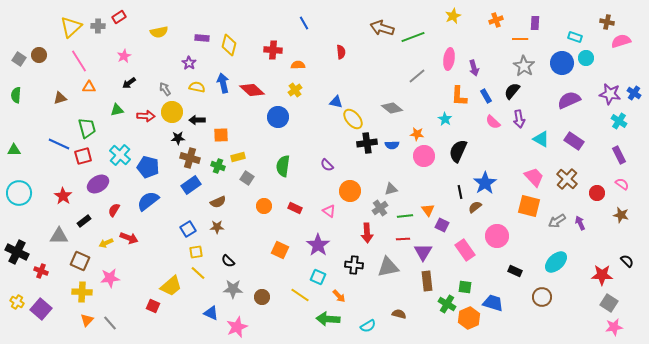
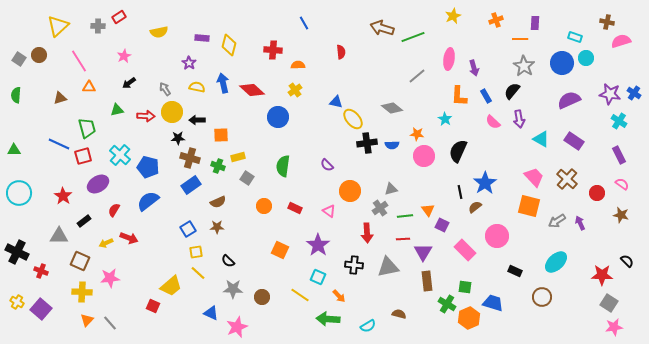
yellow triangle at (71, 27): moved 13 px left, 1 px up
pink rectangle at (465, 250): rotated 10 degrees counterclockwise
